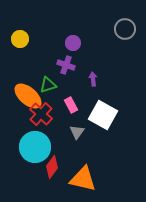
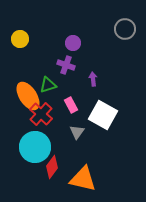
orange ellipse: rotated 16 degrees clockwise
